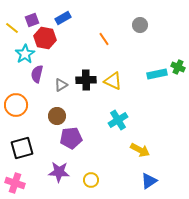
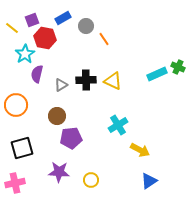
gray circle: moved 54 px left, 1 px down
cyan rectangle: rotated 12 degrees counterclockwise
cyan cross: moved 5 px down
pink cross: rotated 30 degrees counterclockwise
